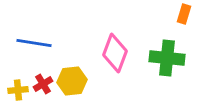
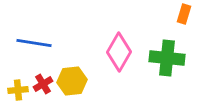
pink diamond: moved 4 px right, 1 px up; rotated 9 degrees clockwise
